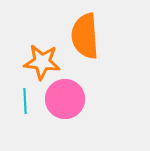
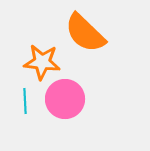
orange semicircle: moved 3 px up; rotated 42 degrees counterclockwise
